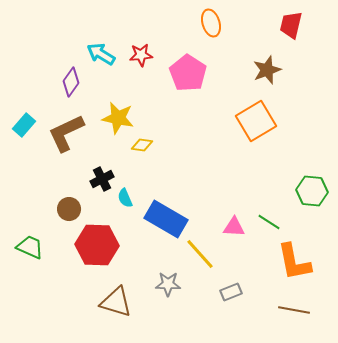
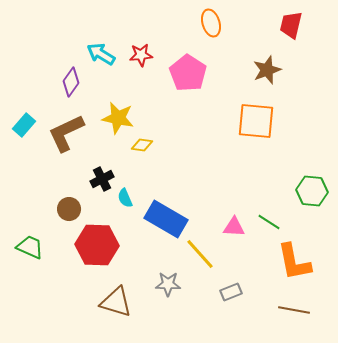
orange square: rotated 36 degrees clockwise
